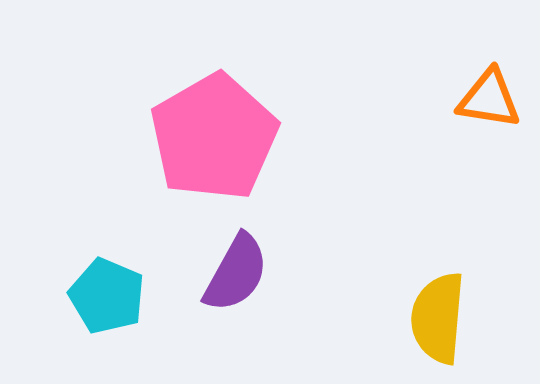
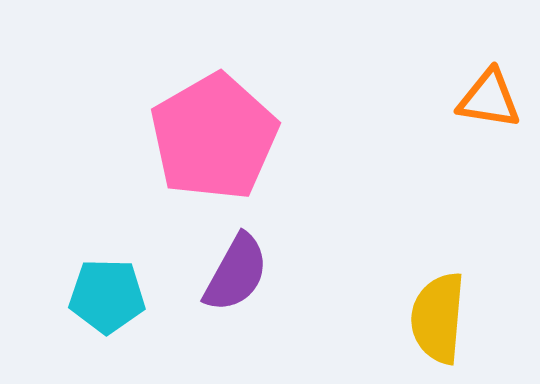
cyan pentagon: rotated 22 degrees counterclockwise
